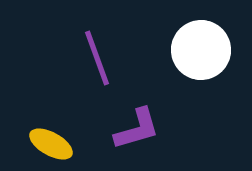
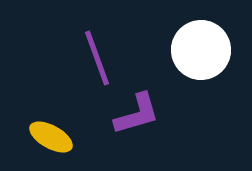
purple L-shape: moved 15 px up
yellow ellipse: moved 7 px up
